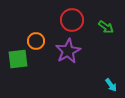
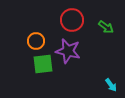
purple star: rotated 30 degrees counterclockwise
green square: moved 25 px right, 5 px down
